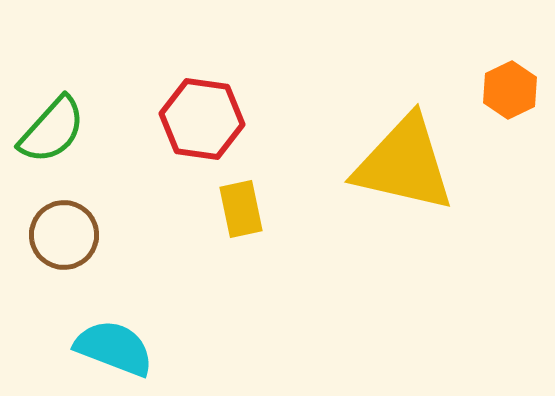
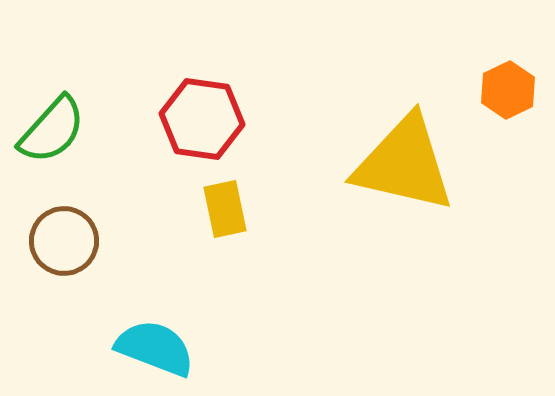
orange hexagon: moved 2 px left
yellow rectangle: moved 16 px left
brown circle: moved 6 px down
cyan semicircle: moved 41 px right
